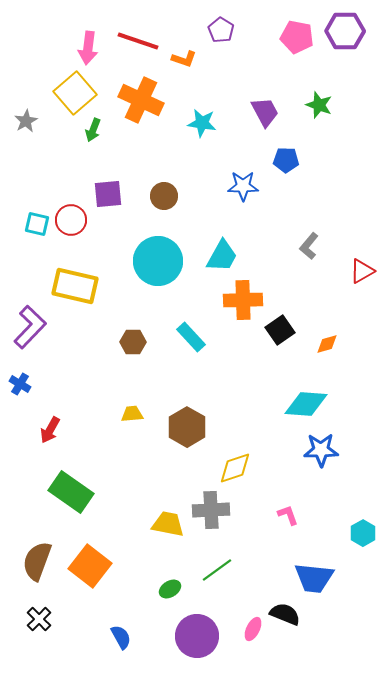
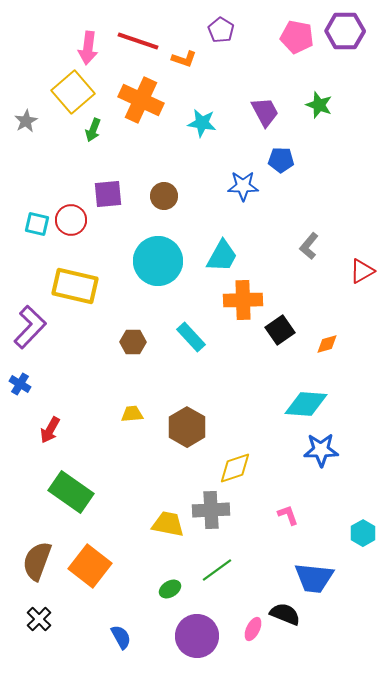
yellow square at (75, 93): moved 2 px left, 1 px up
blue pentagon at (286, 160): moved 5 px left
